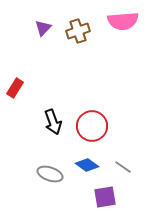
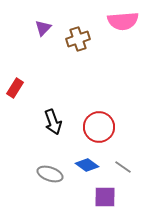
brown cross: moved 8 px down
red circle: moved 7 px right, 1 px down
purple square: rotated 10 degrees clockwise
